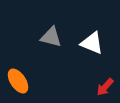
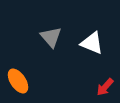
gray triangle: rotated 35 degrees clockwise
